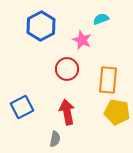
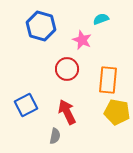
blue hexagon: rotated 16 degrees counterclockwise
blue square: moved 4 px right, 2 px up
red arrow: rotated 15 degrees counterclockwise
gray semicircle: moved 3 px up
